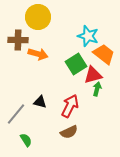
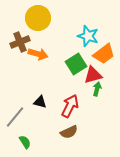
yellow circle: moved 1 px down
brown cross: moved 2 px right, 2 px down; rotated 24 degrees counterclockwise
orange trapezoid: rotated 105 degrees clockwise
gray line: moved 1 px left, 3 px down
green semicircle: moved 1 px left, 2 px down
